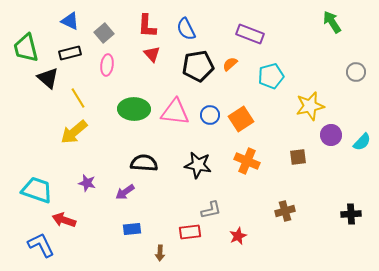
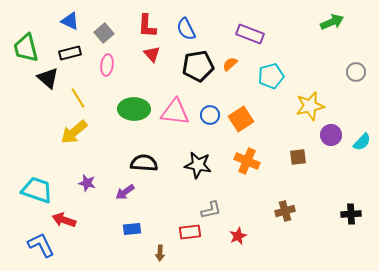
green arrow: rotated 100 degrees clockwise
